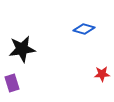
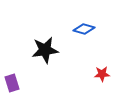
black star: moved 23 px right, 1 px down
